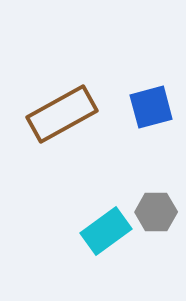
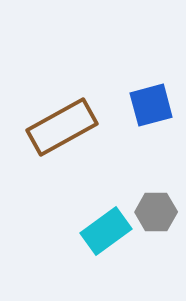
blue square: moved 2 px up
brown rectangle: moved 13 px down
